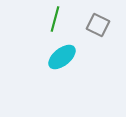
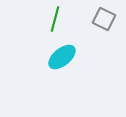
gray square: moved 6 px right, 6 px up
